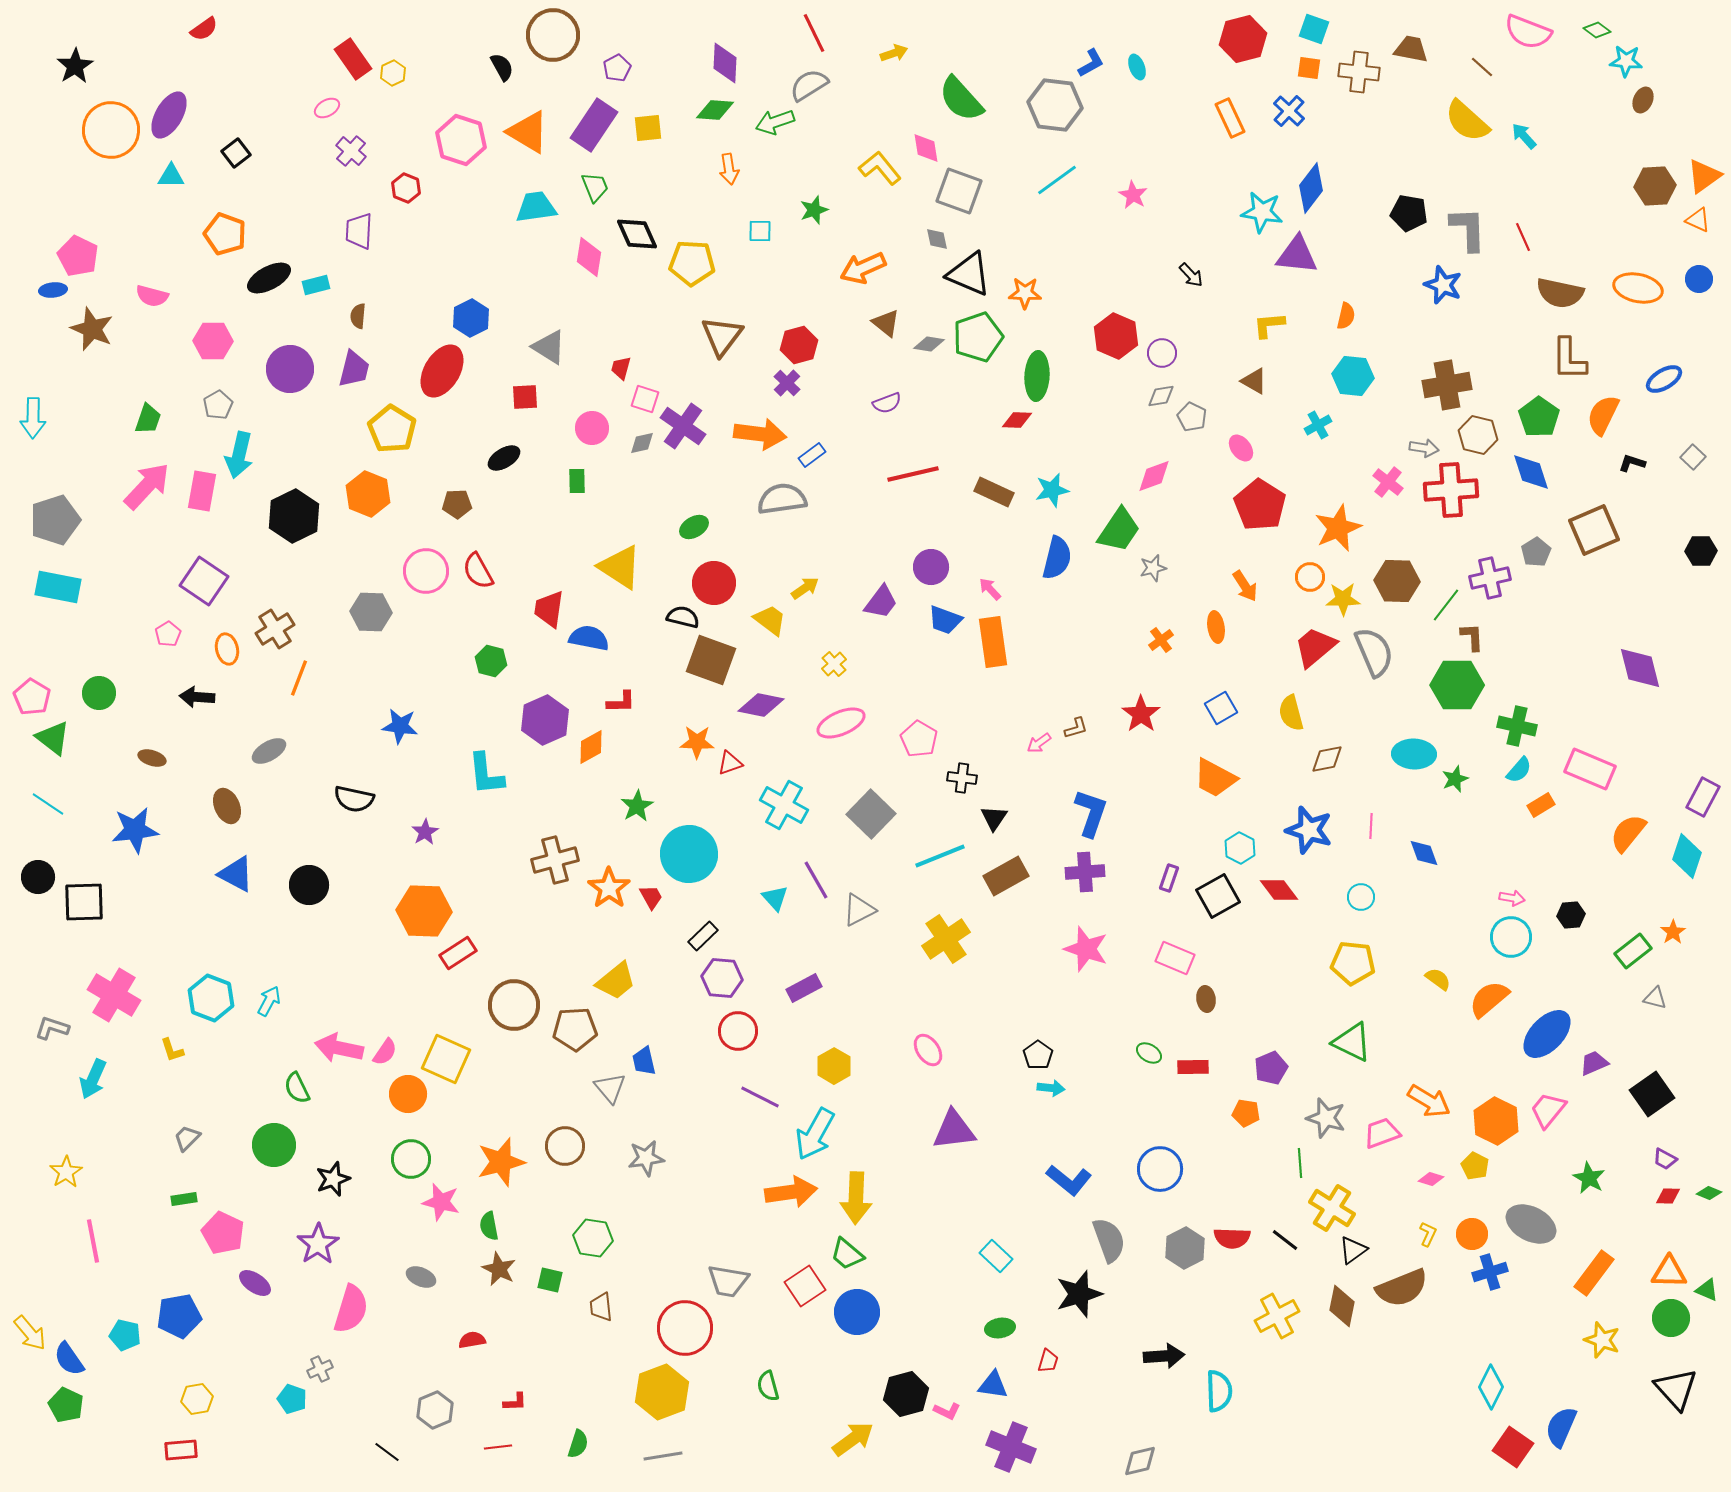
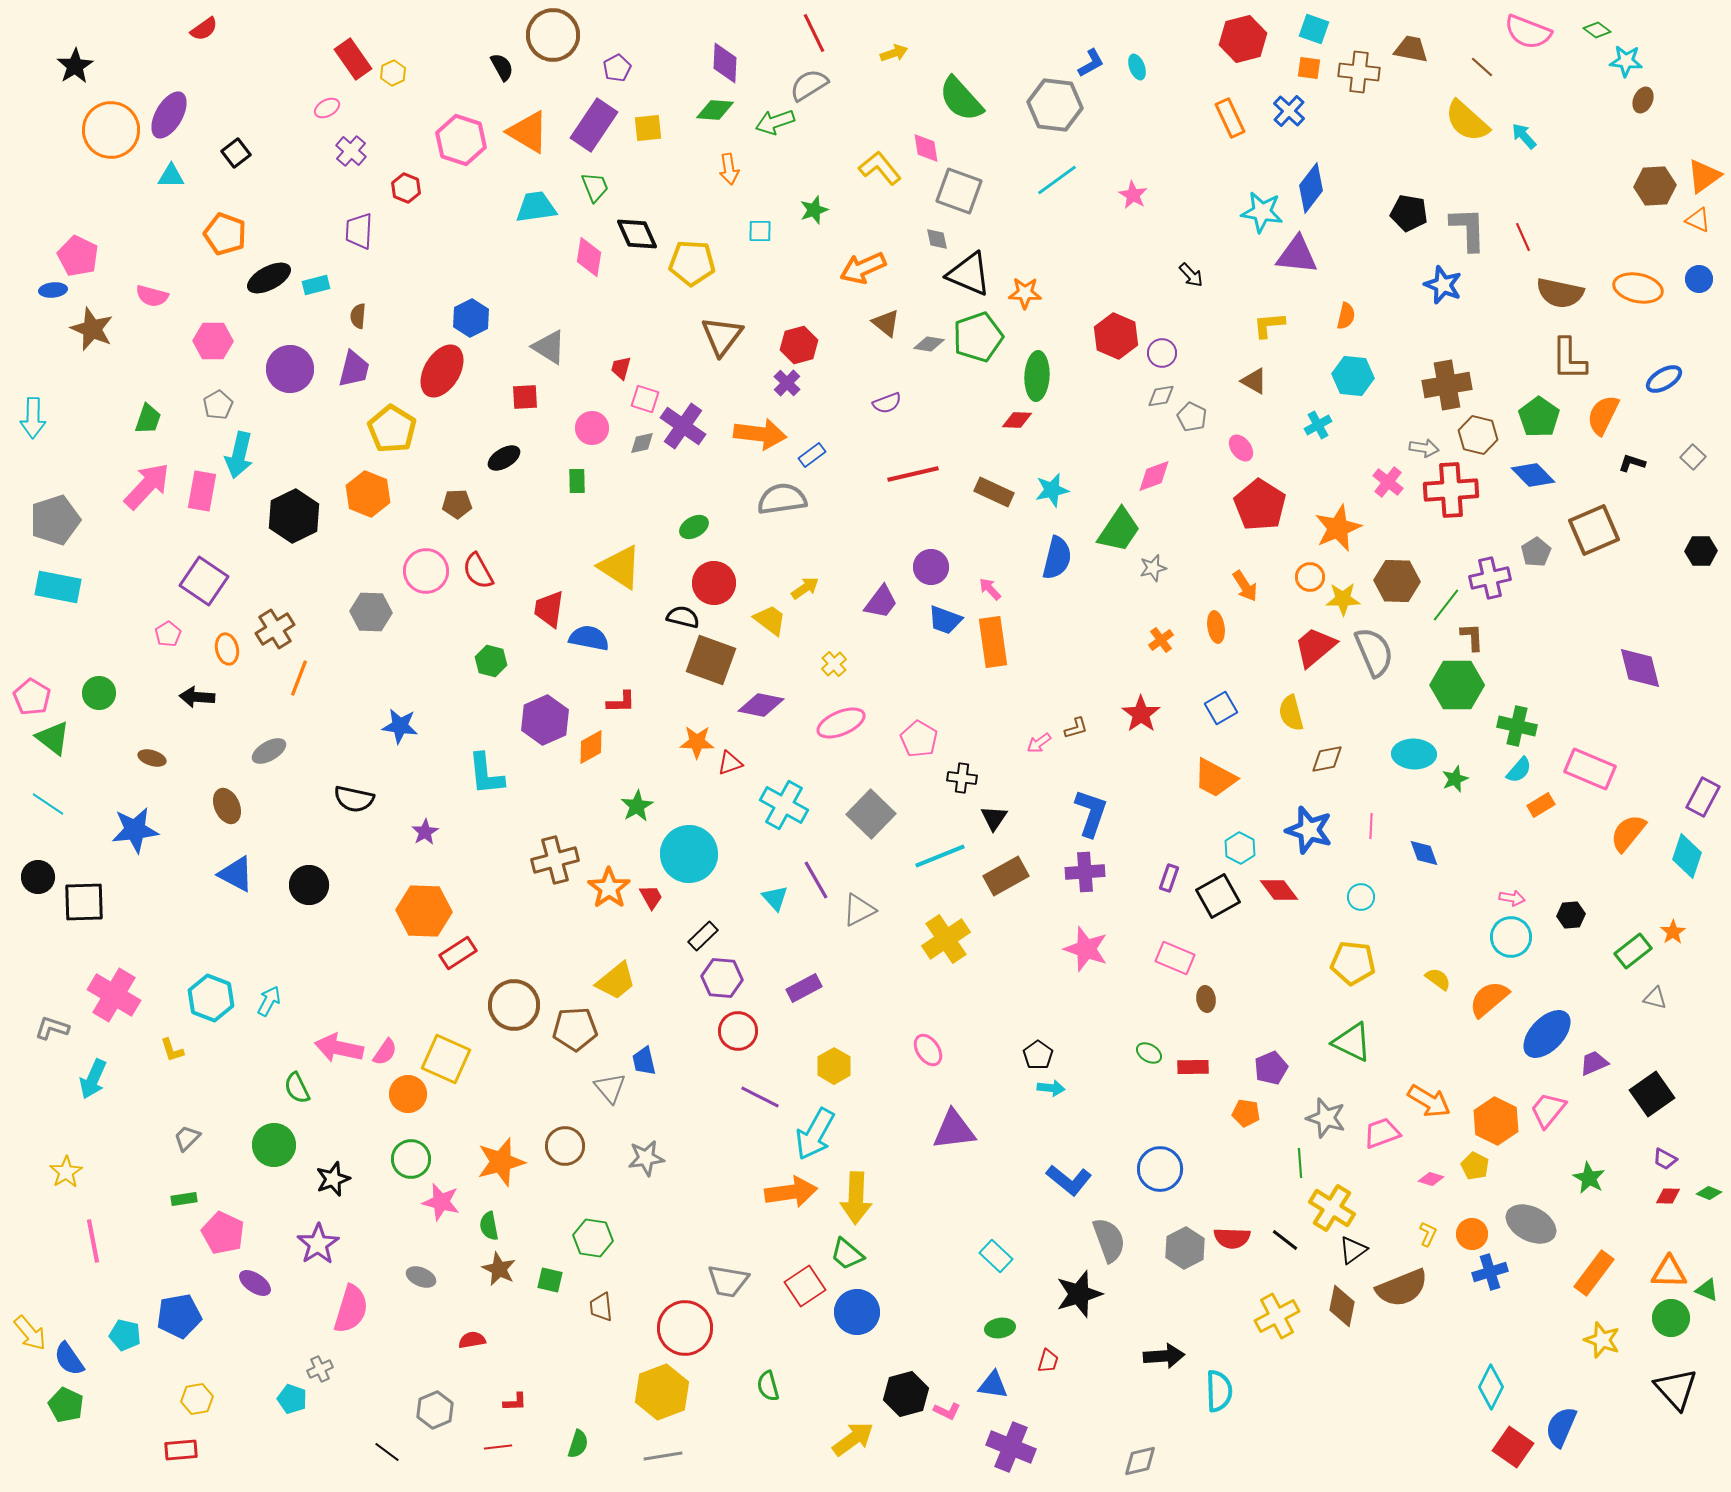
blue diamond at (1531, 472): moved 2 px right, 3 px down; rotated 27 degrees counterclockwise
